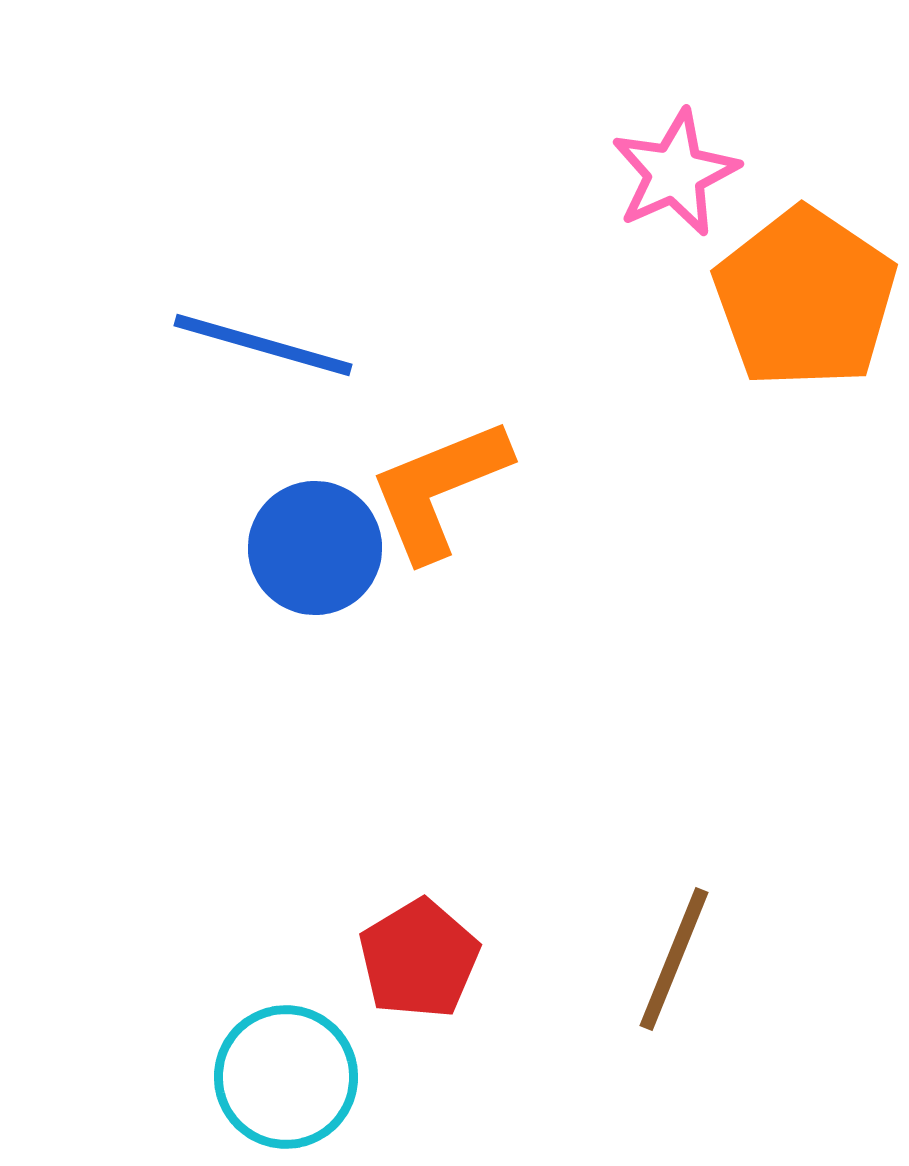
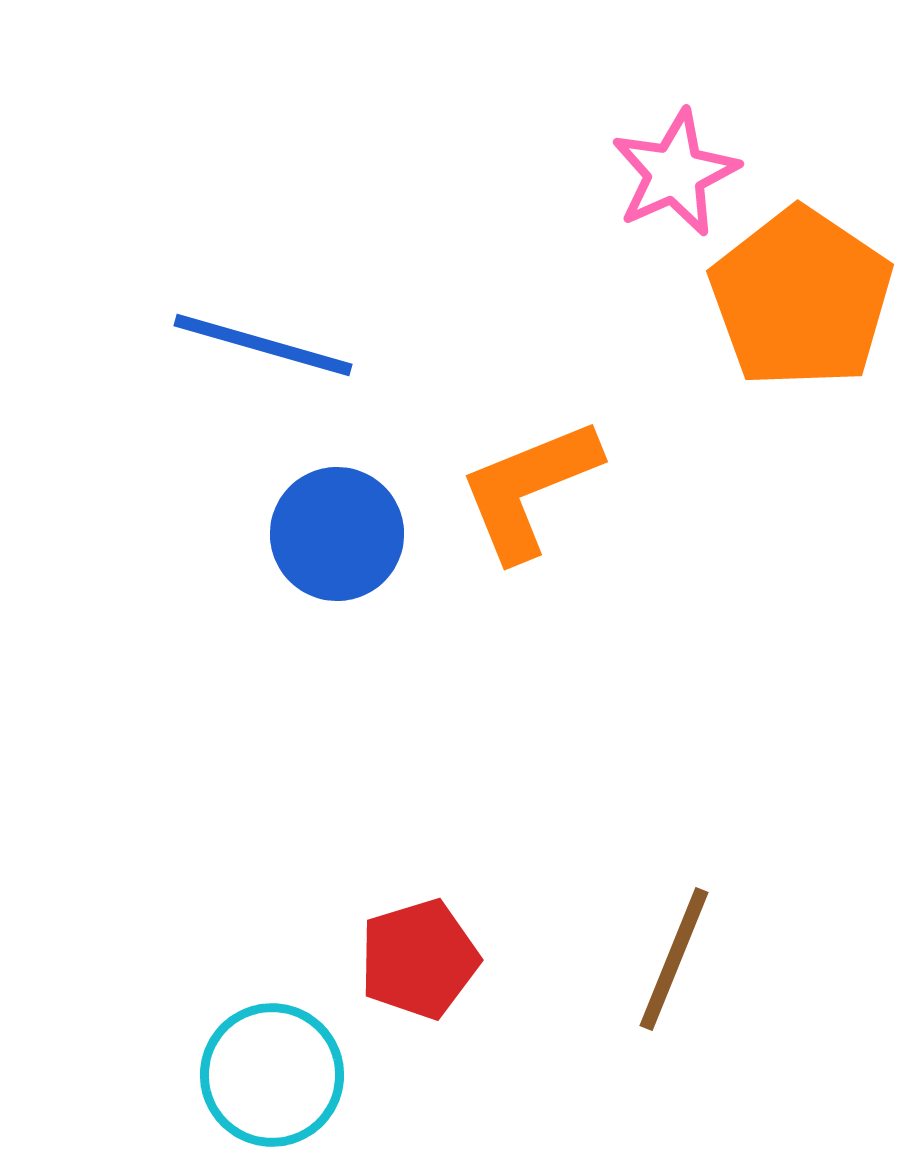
orange pentagon: moved 4 px left
orange L-shape: moved 90 px right
blue circle: moved 22 px right, 14 px up
red pentagon: rotated 14 degrees clockwise
cyan circle: moved 14 px left, 2 px up
